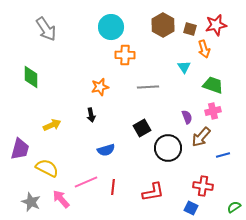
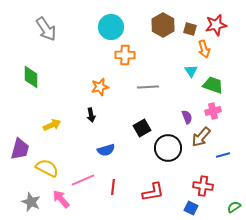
cyan triangle: moved 7 px right, 4 px down
pink line: moved 3 px left, 2 px up
